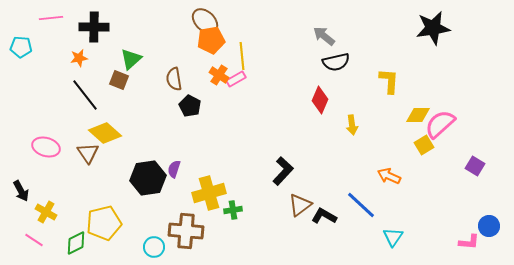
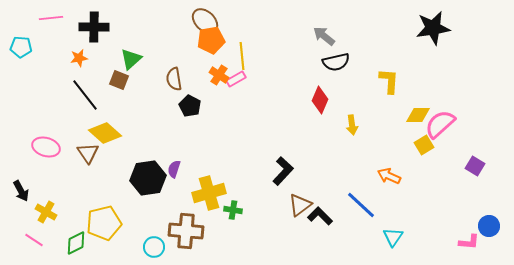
green cross at (233, 210): rotated 18 degrees clockwise
black L-shape at (324, 216): moved 4 px left; rotated 15 degrees clockwise
